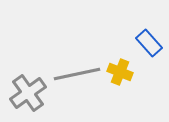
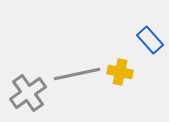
blue rectangle: moved 1 px right, 3 px up
yellow cross: rotated 10 degrees counterclockwise
